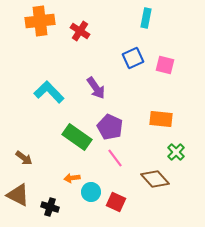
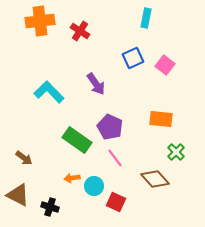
pink square: rotated 24 degrees clockwise
purple arrow: moved 4 px up
green rectangle: moved 3 px down
cyan circle: moved 3 px right, 6 px up
